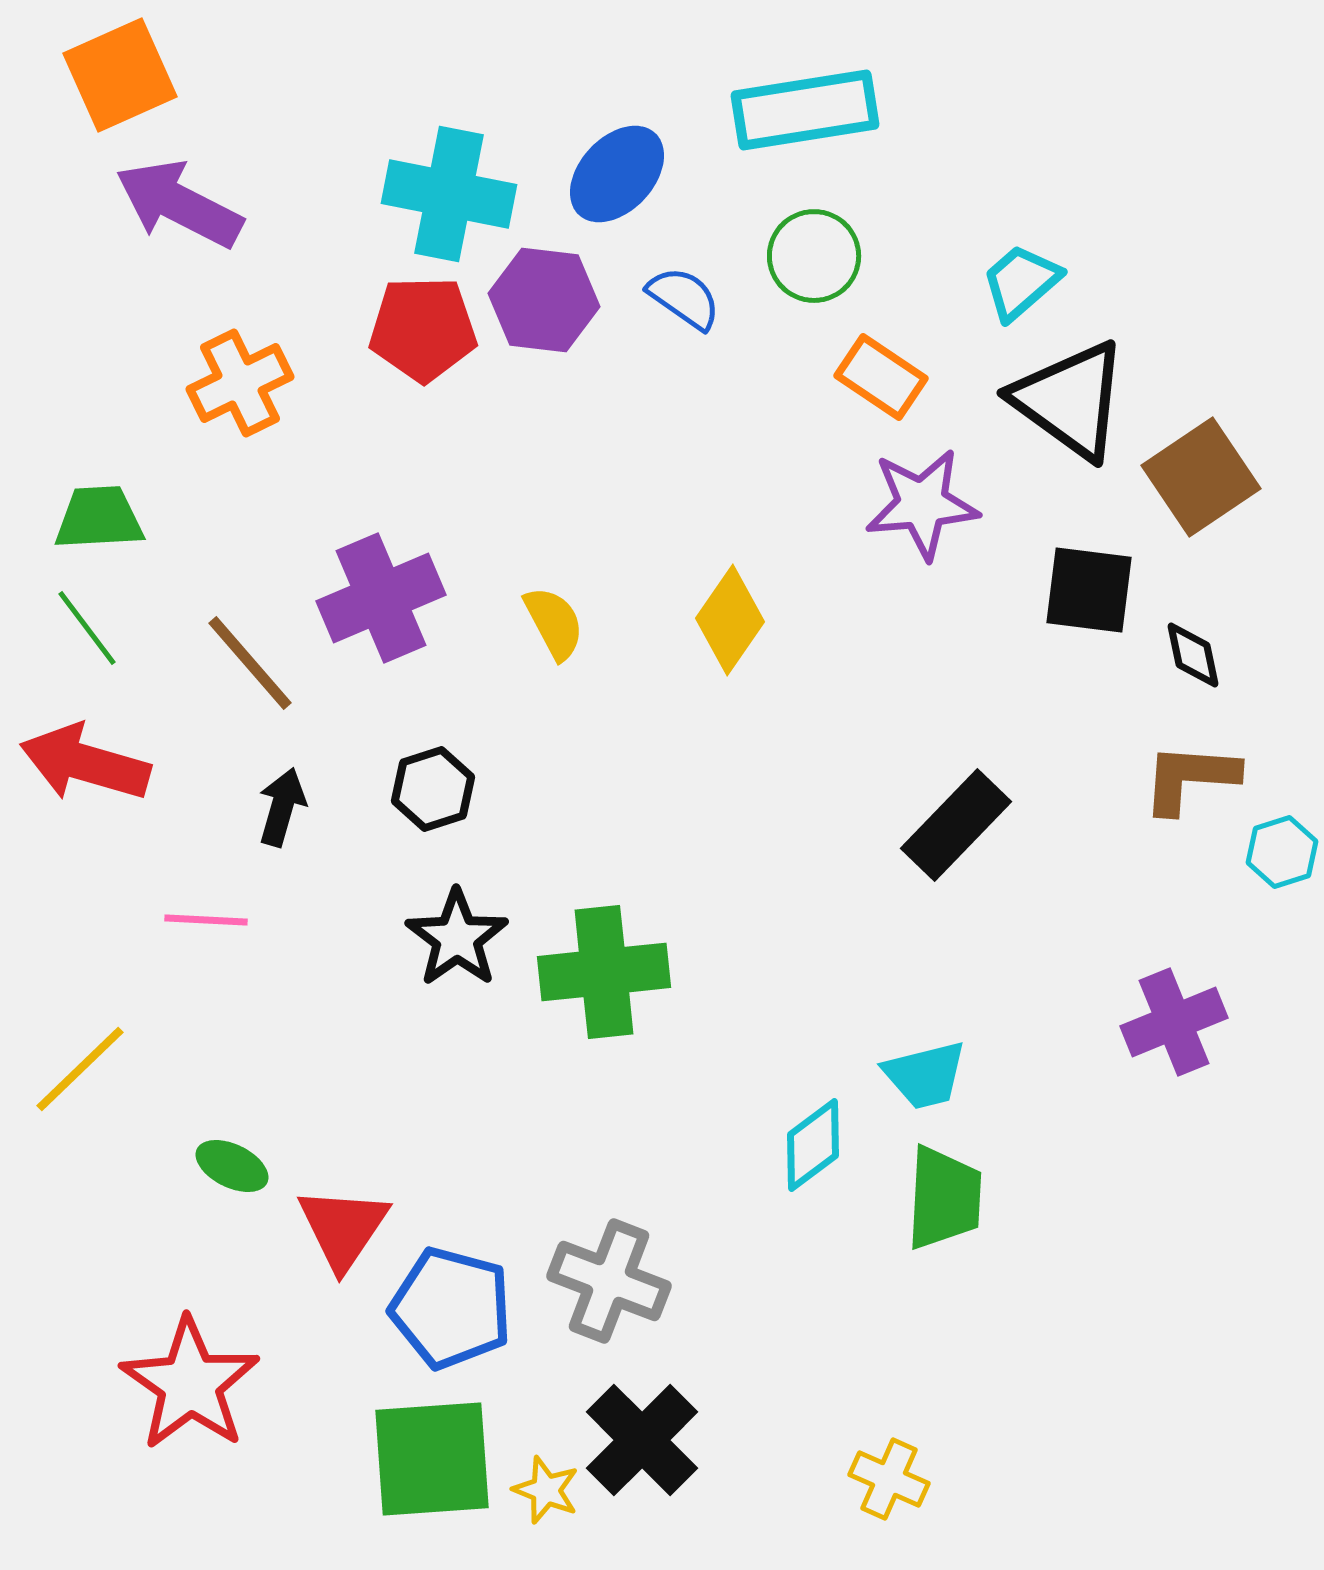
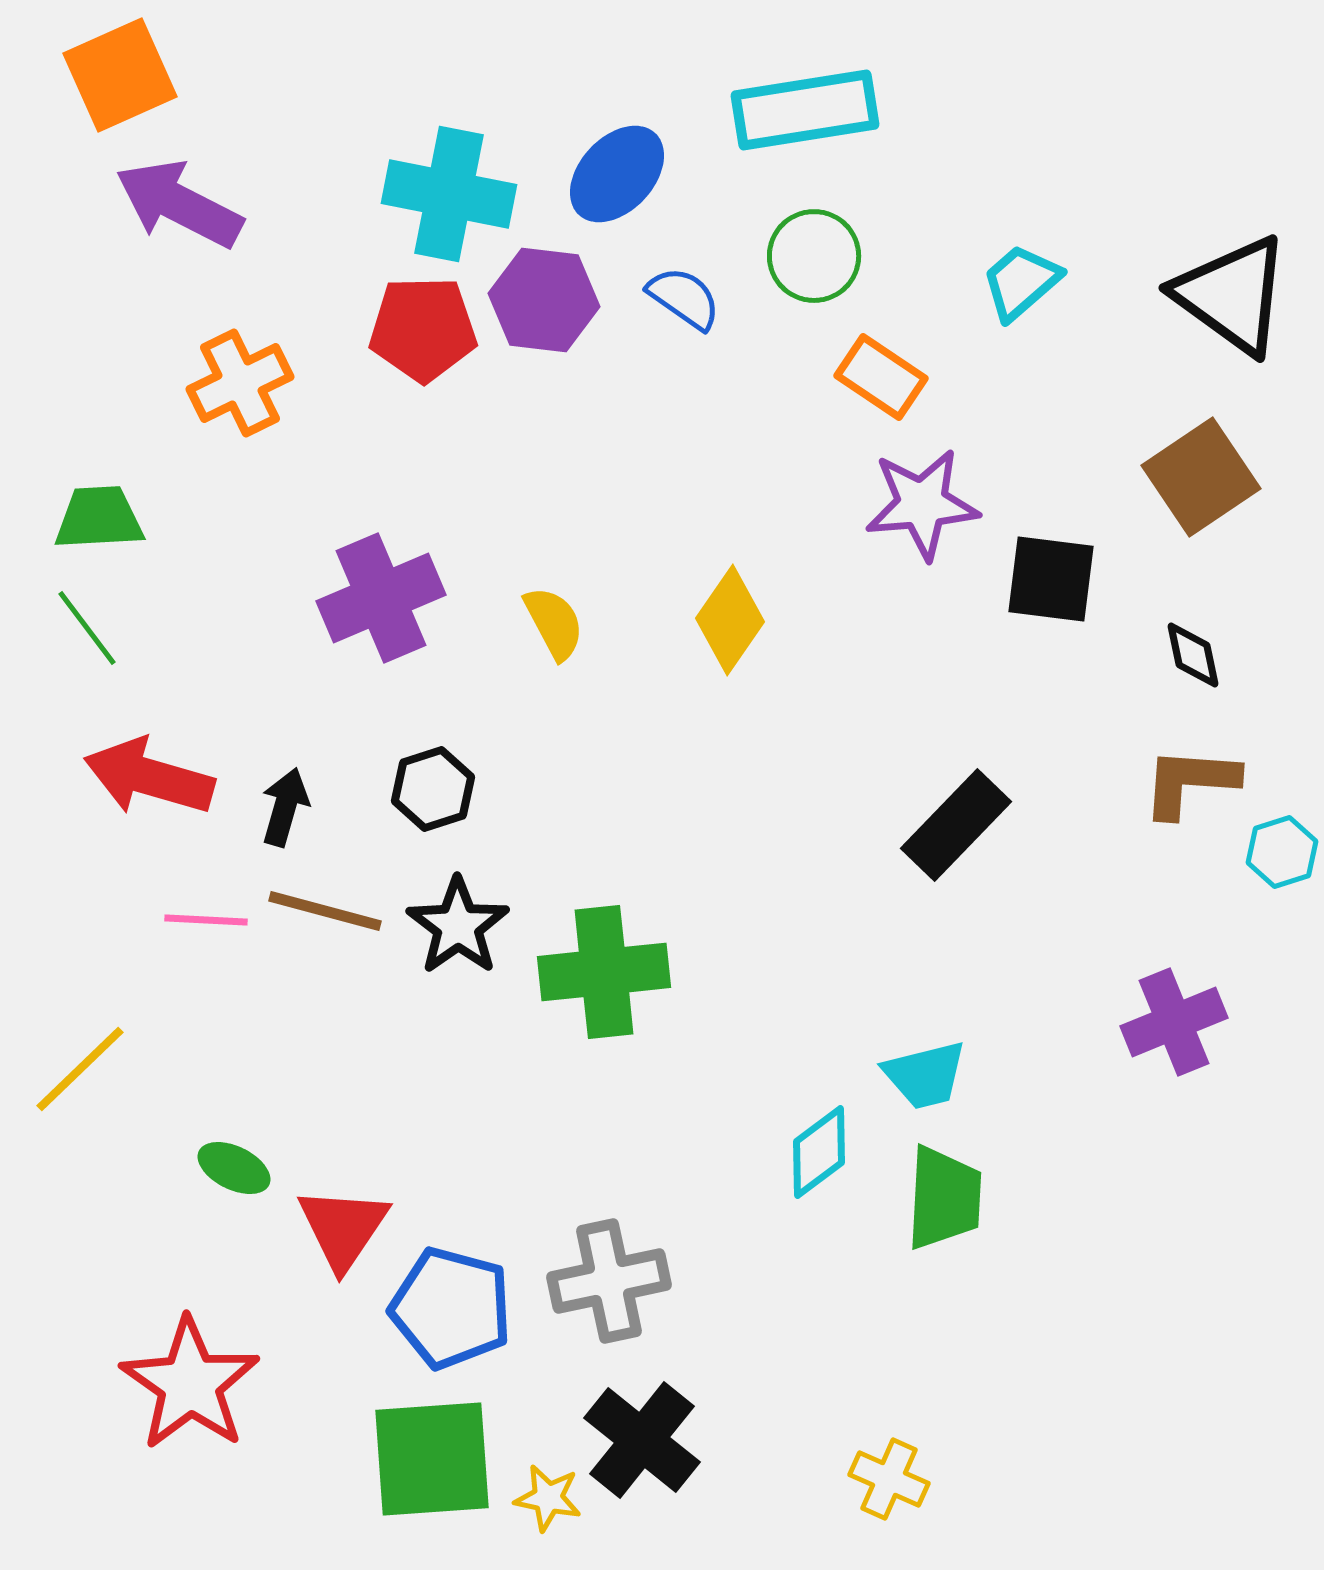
black triangle at (1070, 400): moved 162 px right, 105 px up
black square at (1089, 590): moved 38 px left, 11 px up
brown line at (250, 663): moved 75 px right, 248 px down; rotated 34 degrees counterclockwise
red arrow at (85, 763): moved 64 px right, 14 px down
brown L-shape at (1190, 778): moved 4 px down
black arrow at (282, 807): moved 3 px right
black star at (457, 938): moved 1 px right, 12 px up
cyan diamond at (813, 1145): moved 6 px right, 7 px down
green ellipse at (232, 1166): moved 2 px right, 2 px down
gray cross at (609, 1281): rotated 33 degrees counterclockwise
black cross at (642, 1440): rotated 6 degrees counterclockwise
yellow star at (546, 1490): moved 2 px right, 8 px down; rotated 10 degrees counterclockwise
